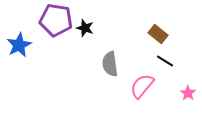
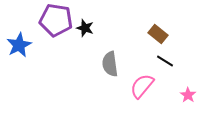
pink star: moved 2 px down
